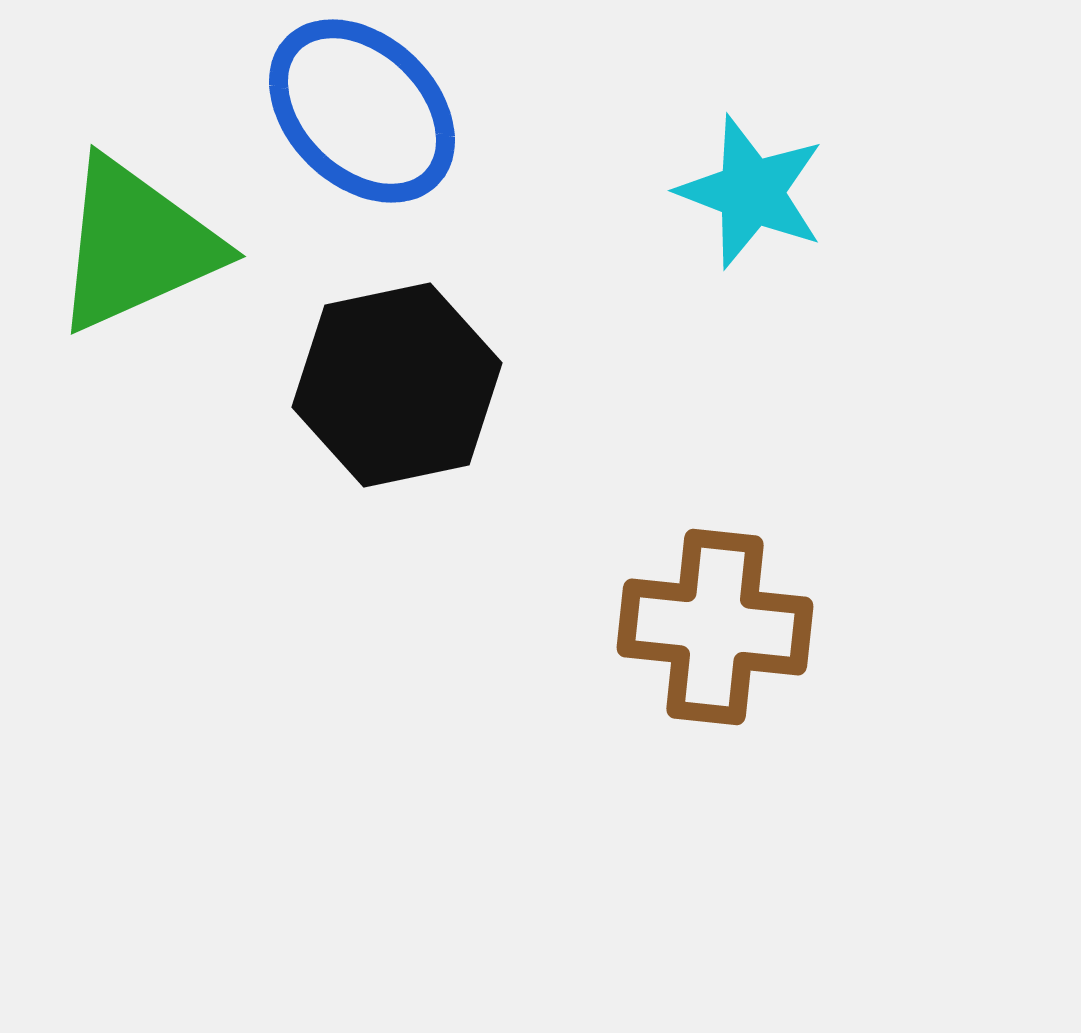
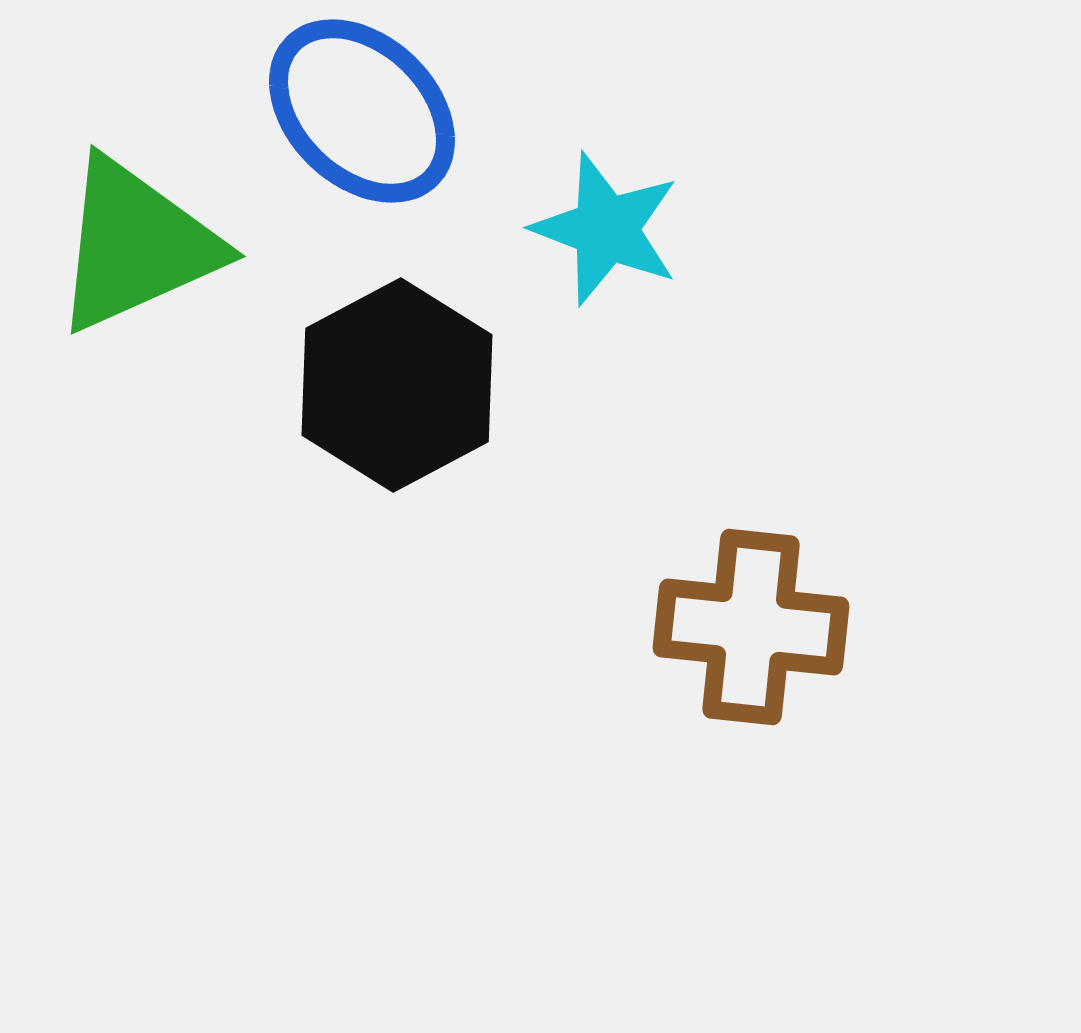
cyan star: moved 145 px left, 37 px down
black hexagon: rotated 16 degrees counterclockwise
brown cross: moved 36 px right
